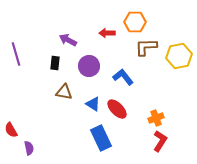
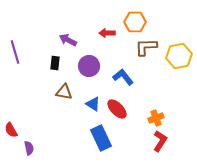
purple line: moved 1 px left, 2 px up
